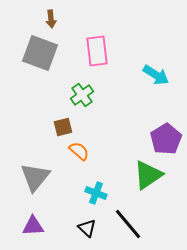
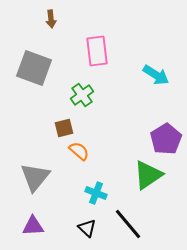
gray square: moved 6 px left, 15 px down
brown square: moved 1 px right, 1 px down
